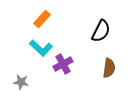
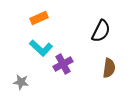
orange rectangle: moved 3 px left, 1 px up; rotated 24 degrees clockwise
